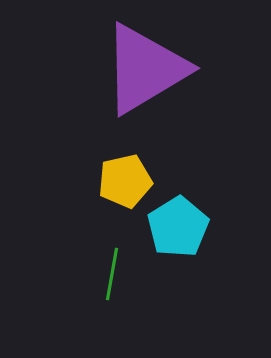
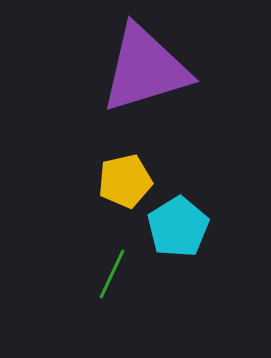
purple triangle: rotated 14 degrees clockwise
green line: rotated 15 degrees clockwise
